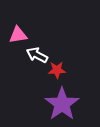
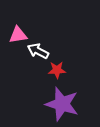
white arrow: moved 1 px right, 4 px up
purple star: rotated 20 degrees counterclockwise
